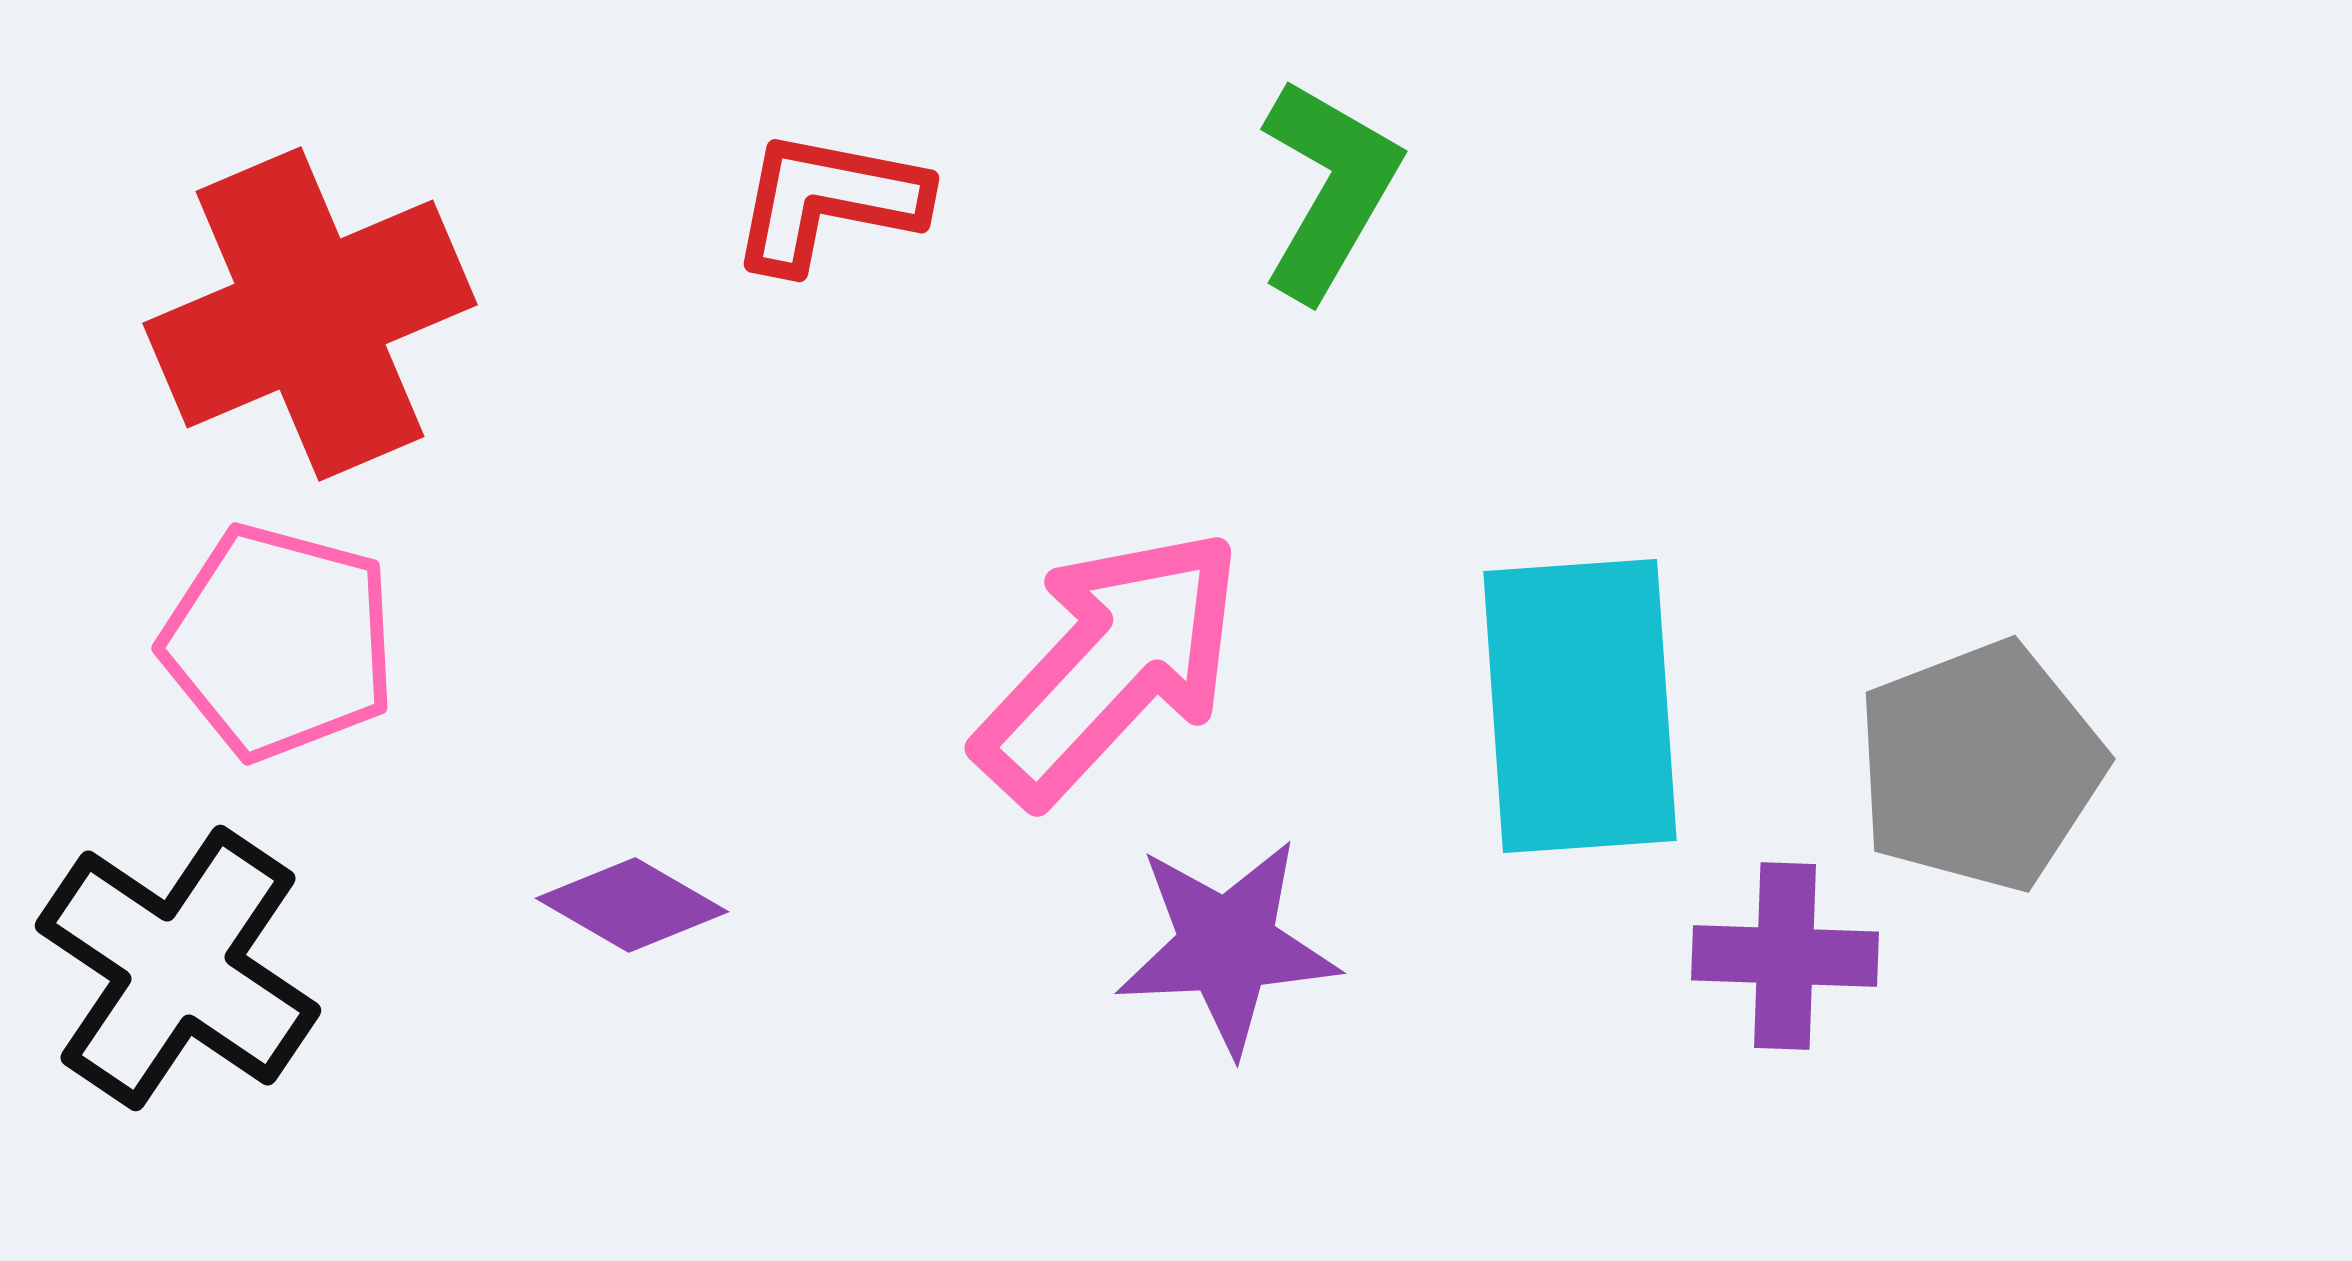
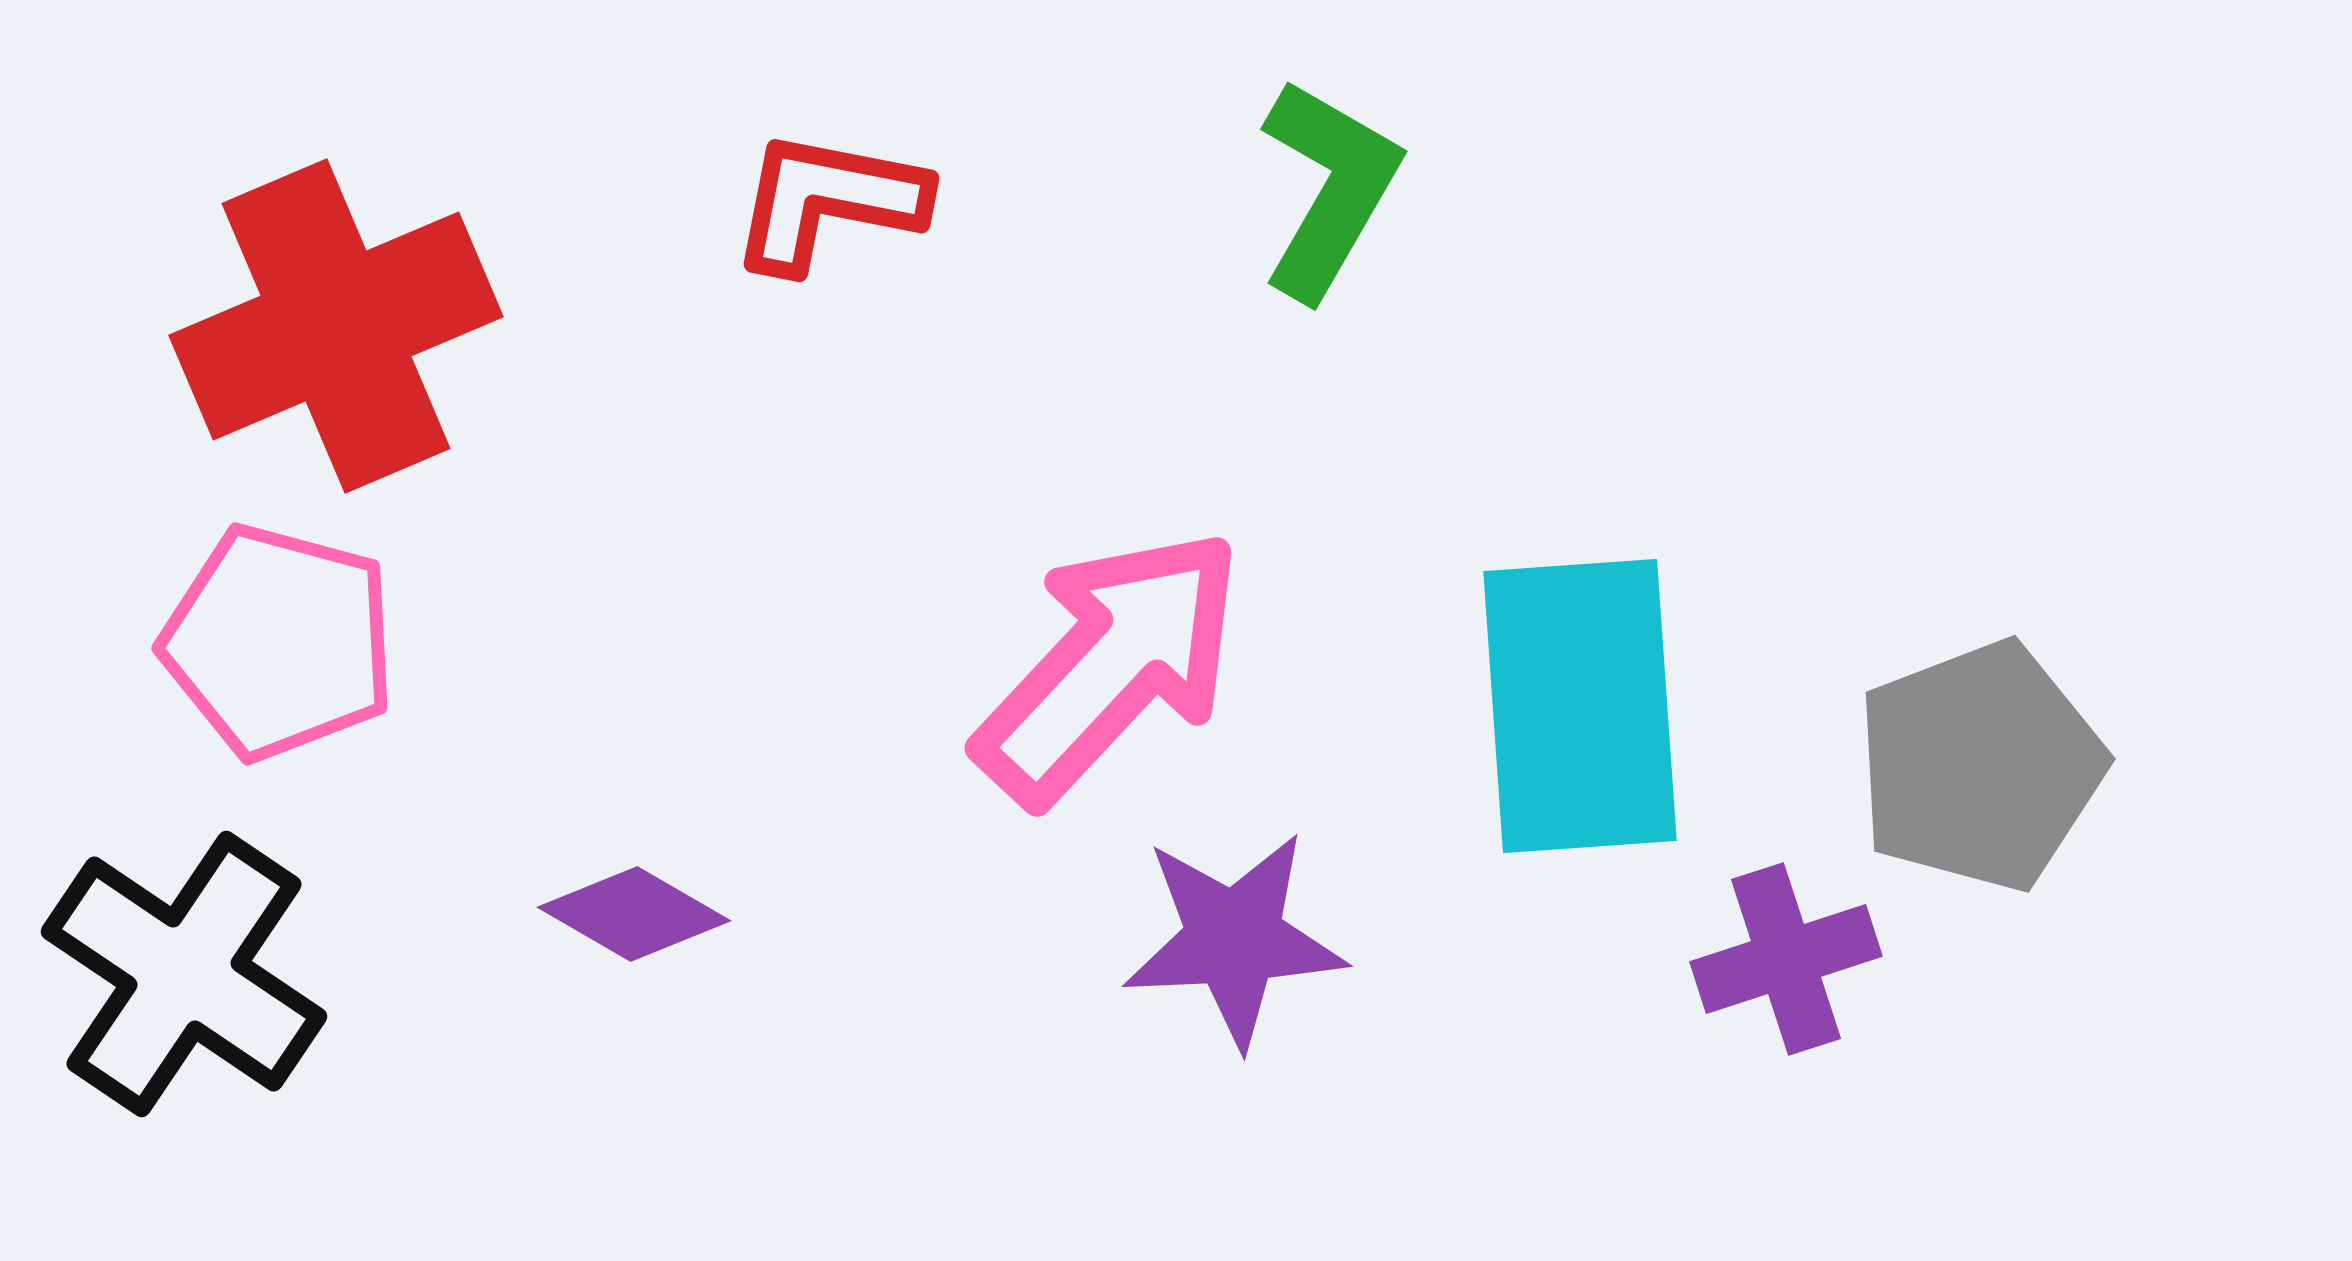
red cross: moved 26 px right, 12 px down
purple diamond: moved 2 px right, 9 px down
purple star: moved 7 px right, 7 px up
purple cross: moved 1 px right, 3 px down; rotated 20 degrees counterclockwise
black cross: moved 6 px right, 6 px down
